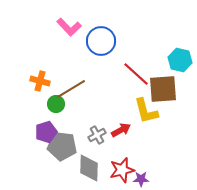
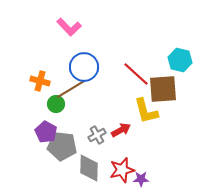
blue circle: moved 17 px left, 26 px down
purple pentagon: rotated 25 degrees counterclockwise
